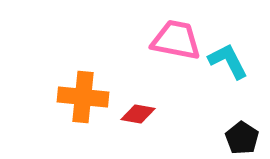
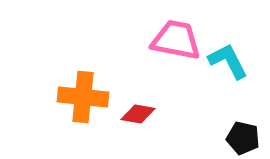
black pentagon: moved 1 px right; rotated 20 degrees counterclockwise
